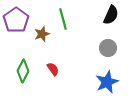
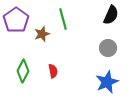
red semicircle: moved 2 px down; rotated 24 degrees clockwise
